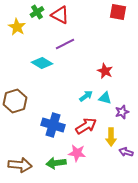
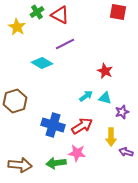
red arrow: moved 4 px left
